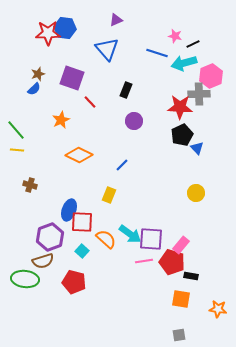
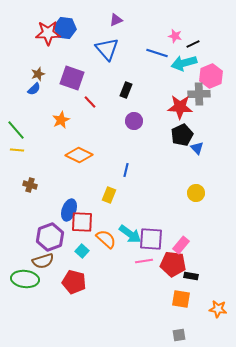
blue line at (122, 165): moved 4 px right, 5 px down; rotated 32 degrees counterclockwise
red pentagon at (172, 262): moved 1 px right, 2 px down; rotated 10 degrees counterclockwise
